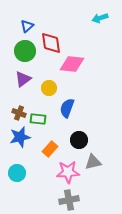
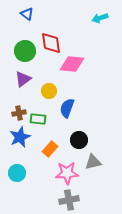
blue triangle: moved 12 px up; rotated 40 degrees counterclockwise
yellow circle: moved 3 px down
brown cross: rotated 32 degrees counterclockwise
blue star: rotated 10 degrees counterclockwise
pink star: moved 1 px left, 1 px down
